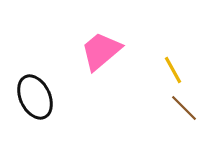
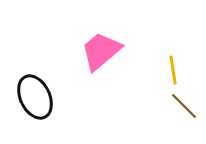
yellow line: rotated 20 degrees clockwise
brown line: moved 2 px up
